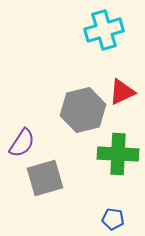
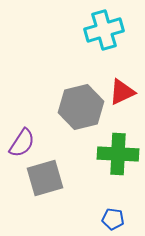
gray hexagon: moved 2 px left, 3 px up
